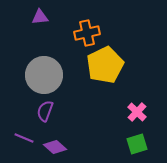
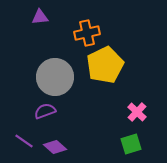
gray circle: moved 11 px right, 2 px down
purple semicircle: rotated 50 degrees clockwise
purple line: moved 3 px down; rotated 12 degrees clockwise
green square: moved 6 px left
